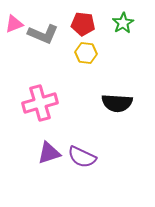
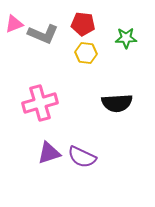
green star: moved 3 px right, 15 px down; rotated 30 degrees clockwise
black semicircle: rotated 8 degrees counterclockwise
